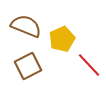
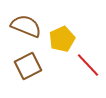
red line: moved 1 px left
